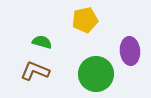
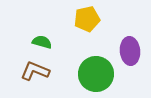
yellow pentagon: moved 2 px right, 1 px up
